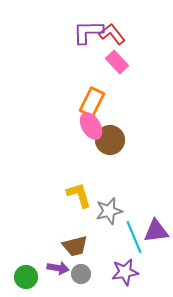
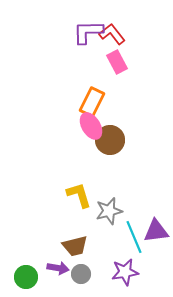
pink rectangle: rotated 15 degrees clockwise
